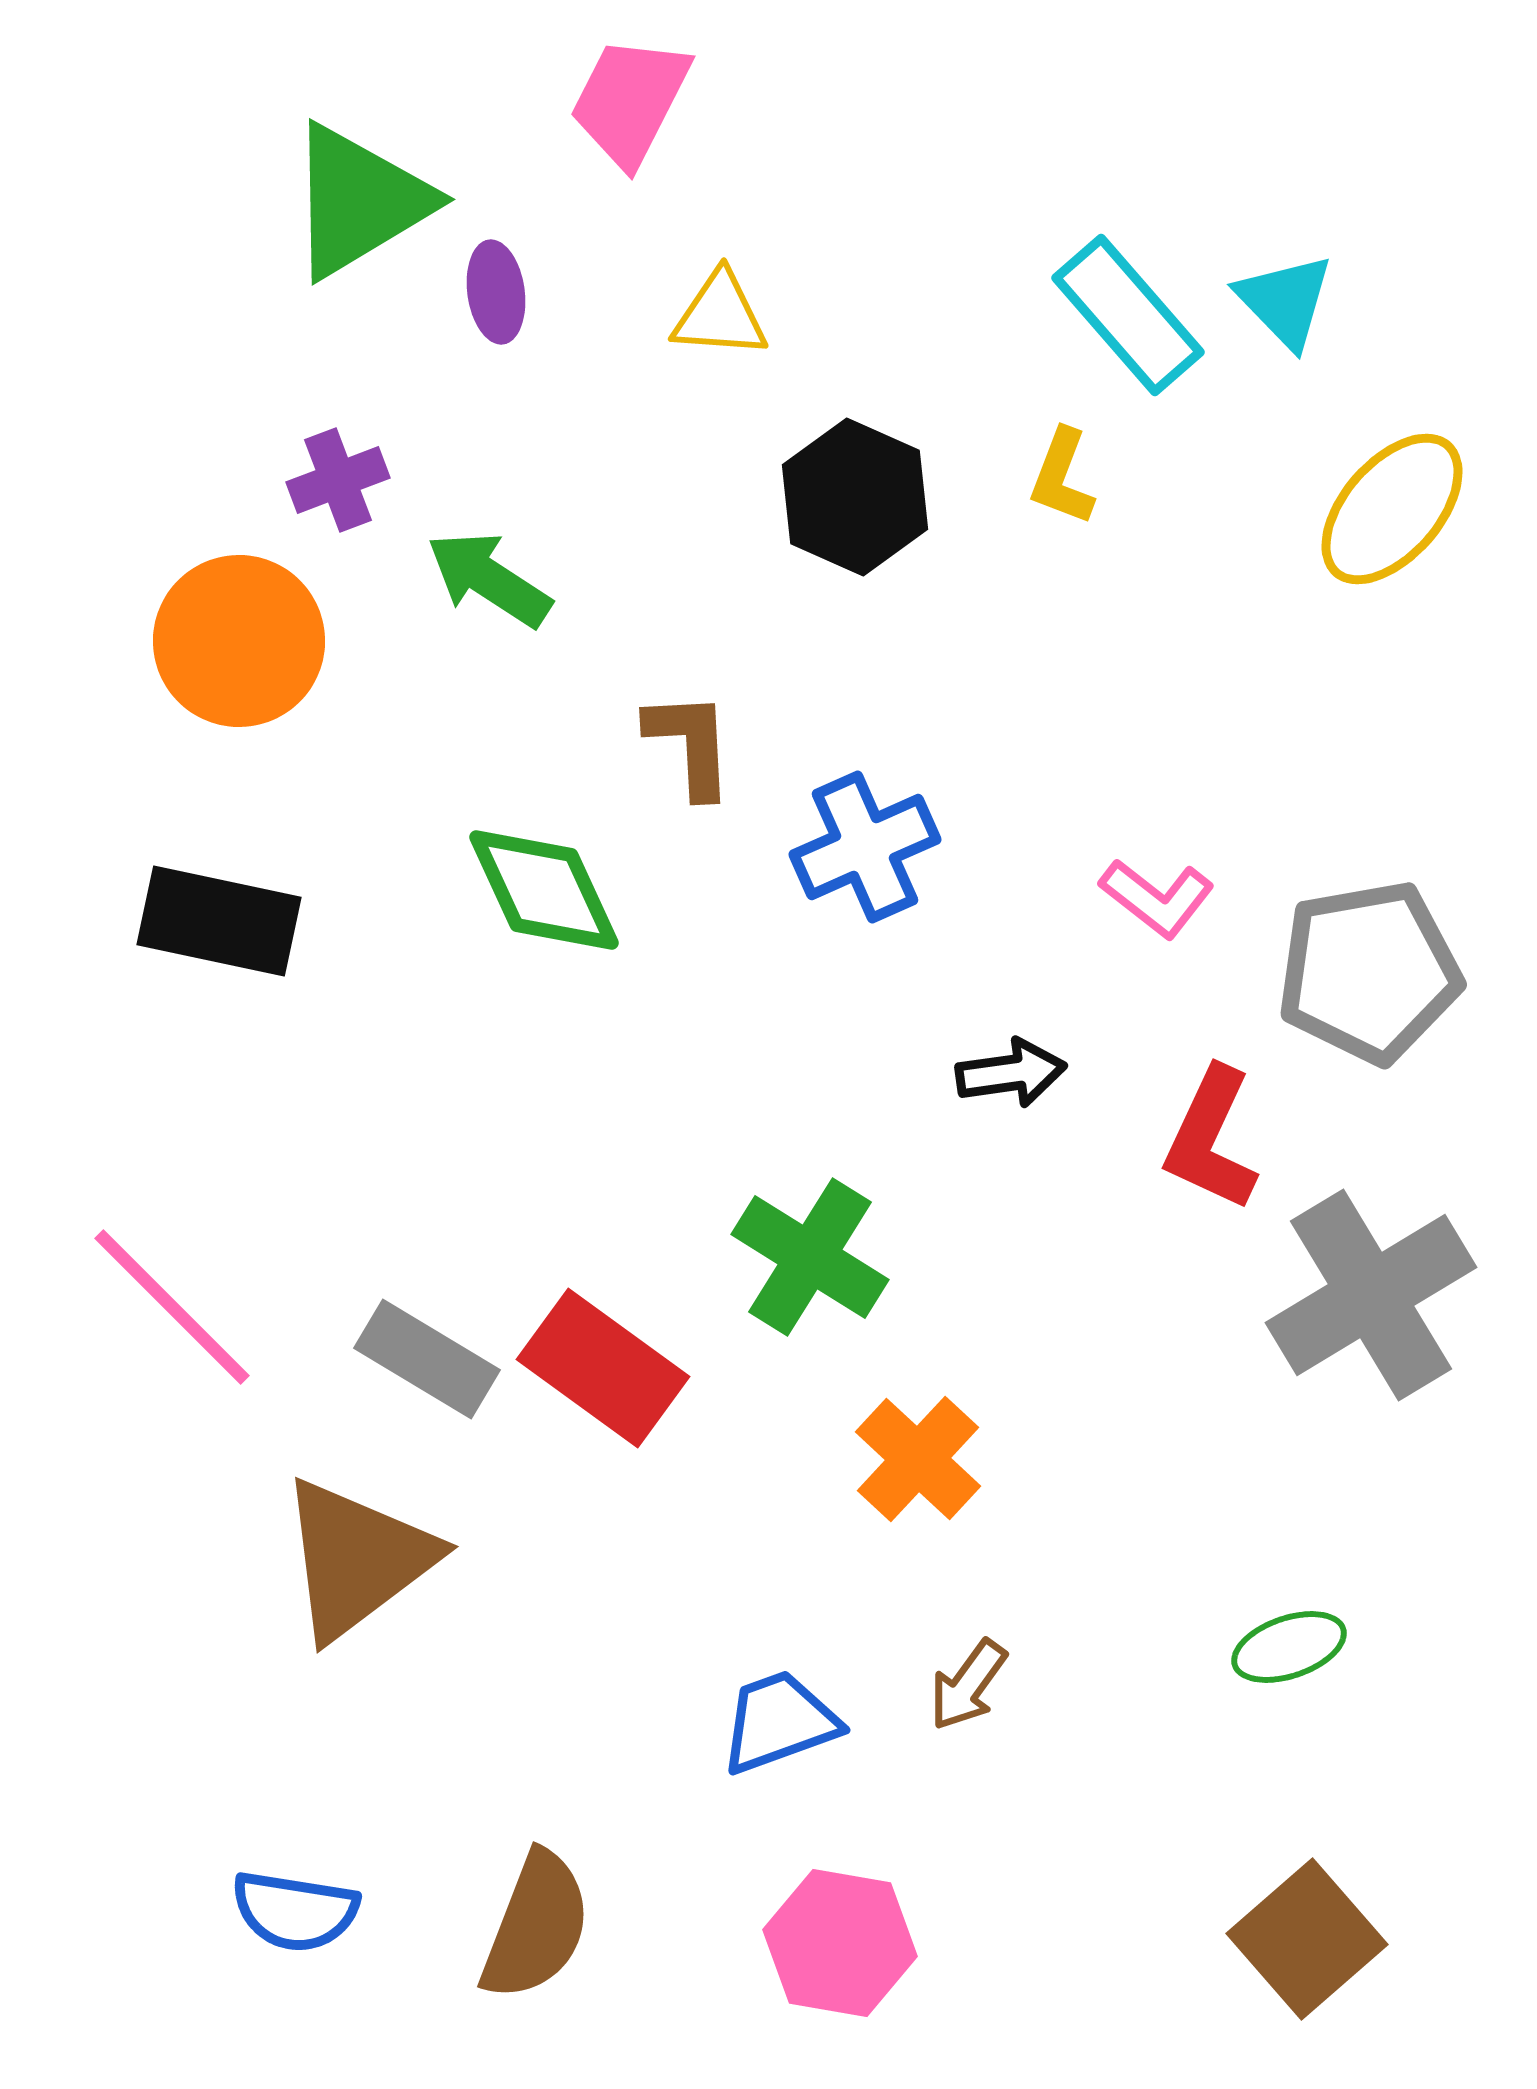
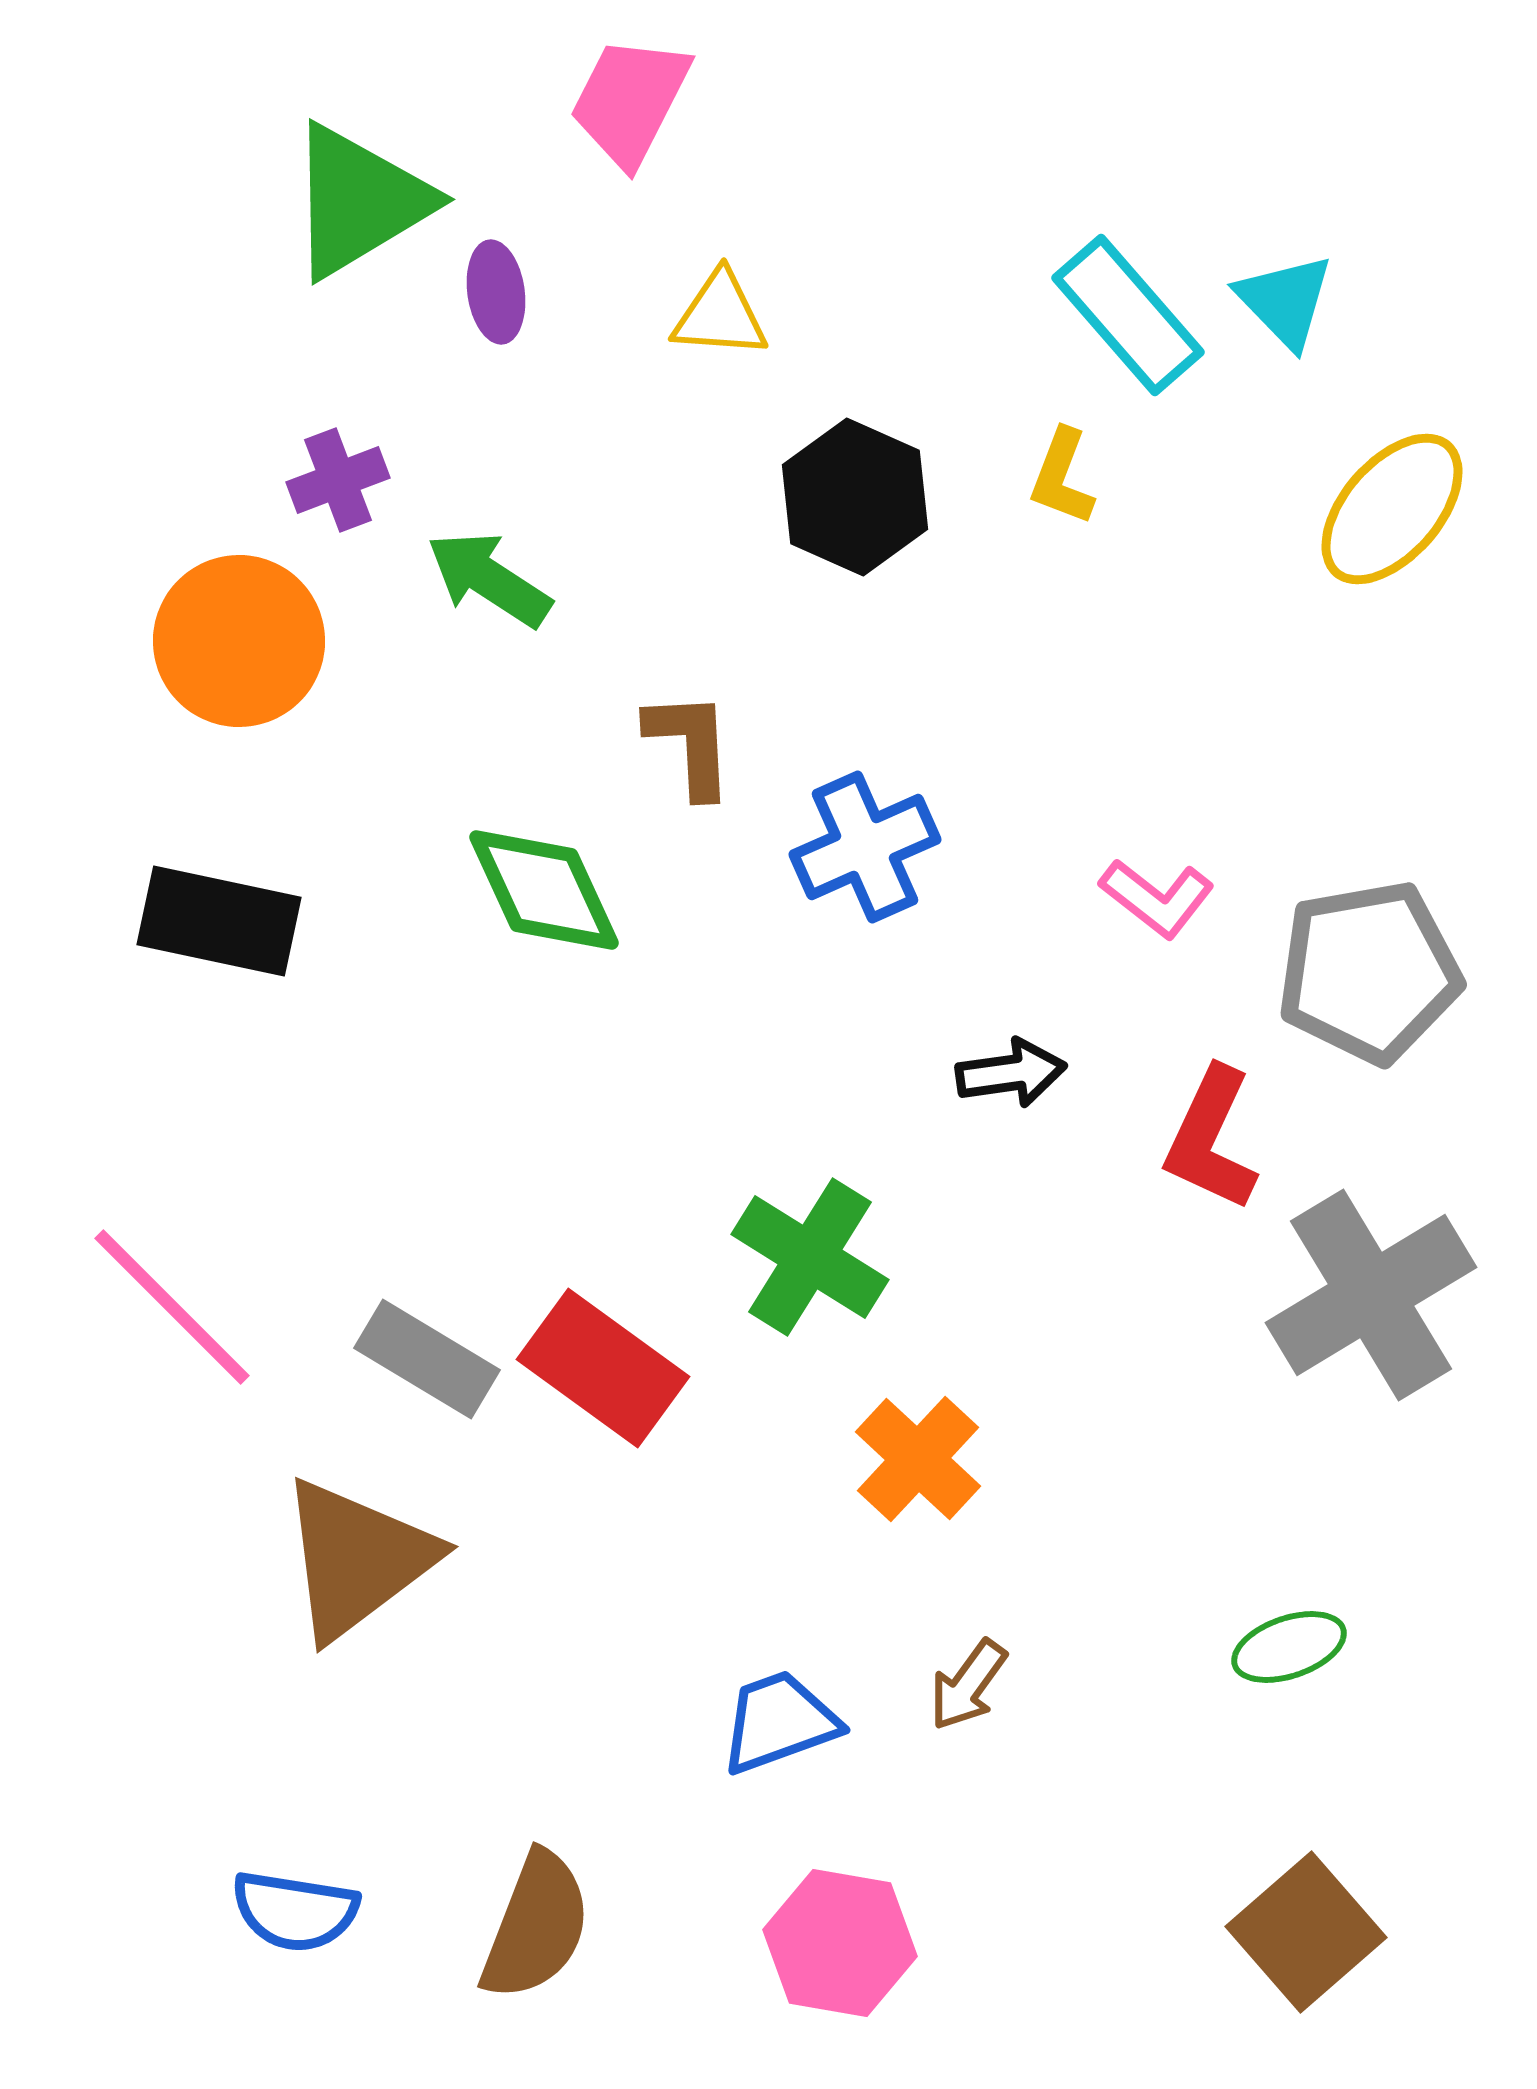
brown square: moved 1 px left, 7 px up
